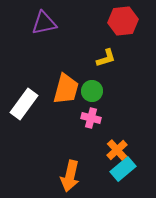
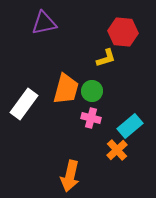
red hexagon: moved 11 px down; rotated 12 degrees clockwise
cyan rectangle: moved 7 px right, 43 px up
